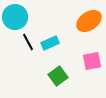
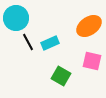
cyan circle: moved 1 px right, 1 px down
orange ellipse: moved 5 px down
pink square: rotated 24 degrees clockwise
green square: moved 3 px right; rotated 24 degrees counterclockwise
